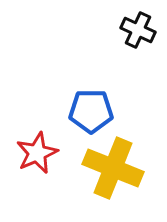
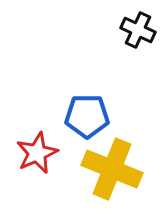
blue pentagon: moved 4 px left, 5 px down
yellow cross: moved 1 px left, 1 px down
